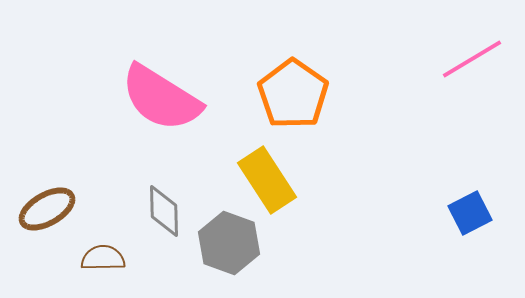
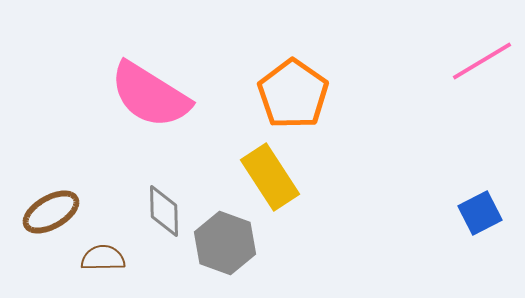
pink line: moved 10 px right, 2 px down
pink semicircle: moved 11 px left, 3 px up
yellow rectangle: moved 3 px right, 3 px up
brown ellipse: moved 4 px right, 3 px down
blue square: moved 10 px right
gray hexagon: moved 4 px left
